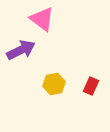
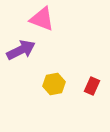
pink triangle: rotated 16 degrees counterclockwise
red rectangle: moved 1 px right
